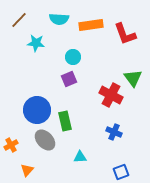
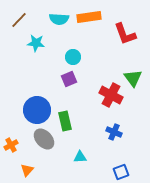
orange rectangle: moved 2 px left, 8 px up
gray ellipse: moved 1 px left, 1 px up
